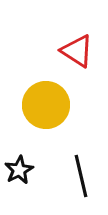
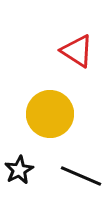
yellow circle: moved 4 px right, 9 px down
black line: rotated 54 degrees counterclockwise
